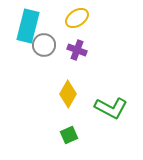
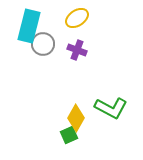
cyan rectangle: moved 1 px right
gray circle: moved 1 px left, 1 px up
yellow diamond: moved 8 px right, 24 px down
